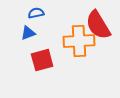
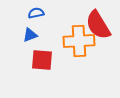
blue triangle: moved 2 px right, 2 px down
red square: rotated 20 degrees clockwise
